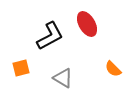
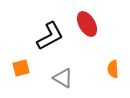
orange semicircle: rotated 42 degrees clockwise
